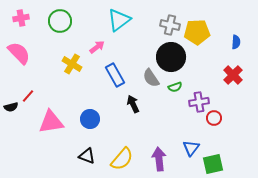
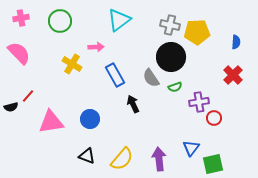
pink arrow: moved 1 px left; rotated 35 degrees clockwise
